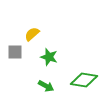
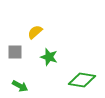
yellow semicircle: moved 3 px right, 2 px up
green diamond: moved 2 px left
green arrow: moved 26 px left
